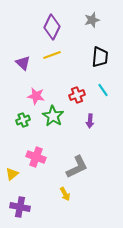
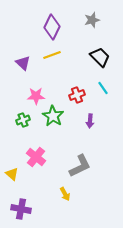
black trapezoid: rotated 50 degrees counterclockwise
cyan line: moved 2 px up
pink star: rotated 12 degrees counterclockwise
pink cross: rotated 18 degrees clockwise
gray L-shape: moved 3 px right, 1 px up
yellow triangle: rotated 40 degrees counterclockwise
purple cross: moved 1 px right, 2 px down
